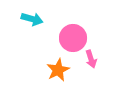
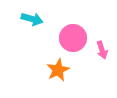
pink arrow: moved 11 px right, 9 px up
